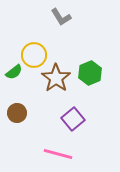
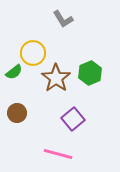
gray L-shape: moved 2 px right, 2 px down
yellow circle: moved 1 px left, 2 px up
